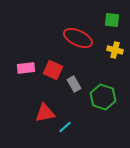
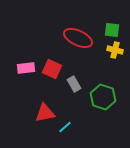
green square: moved 10 px down
red square: moved 1 px left, 1 px up
